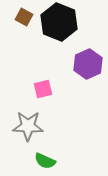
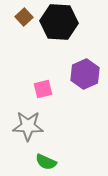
brown square: rotated 18 degrees clockwise
black hexagon: rotated 18 degrees counterclockwise
purple hexagon: moved 3 px left, 10 px down
green semicircle: moved 1 px right, 1 px down
